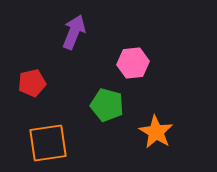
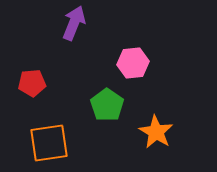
purple arrow: moved 9 px up
red pentagon: rotated 8 degrees clockwise
green pentagon: rotated 20 degrees clockwise
orange square: moved 1 px right
